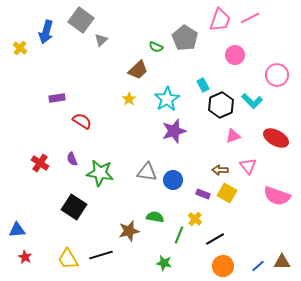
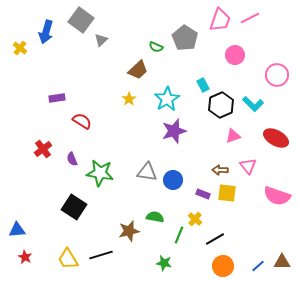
cyan L-shape at (252, 101): moved 1 px right, 3 px down
red cross at (40, 163): moved 3 px right, 14 px up; rotated 18 degrees clockwise
yellow square at (227, 193): rotated 24 degrees counterclockwise
